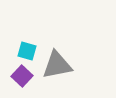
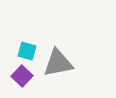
gray triangle: moved 1 px right, 2 px up
